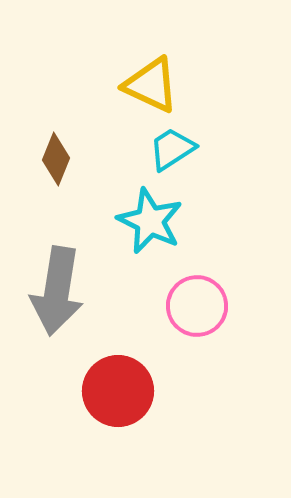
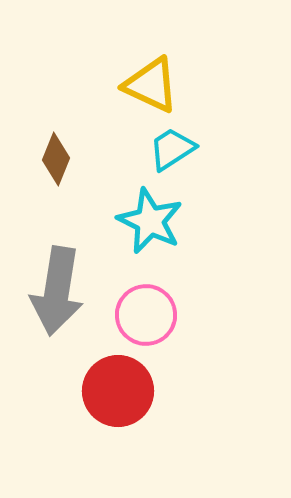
pink circle: moved 51 px left, 9 px down
